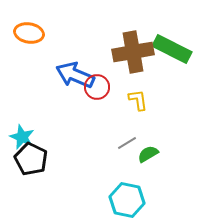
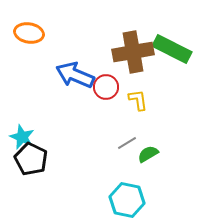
red circle: moved 9 px right
